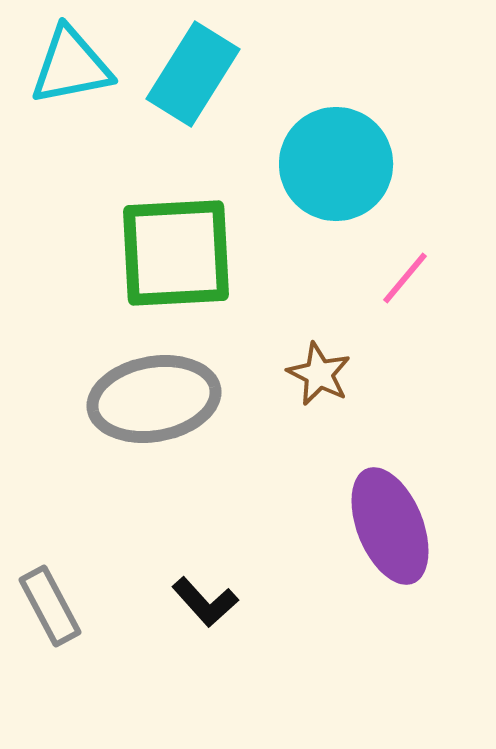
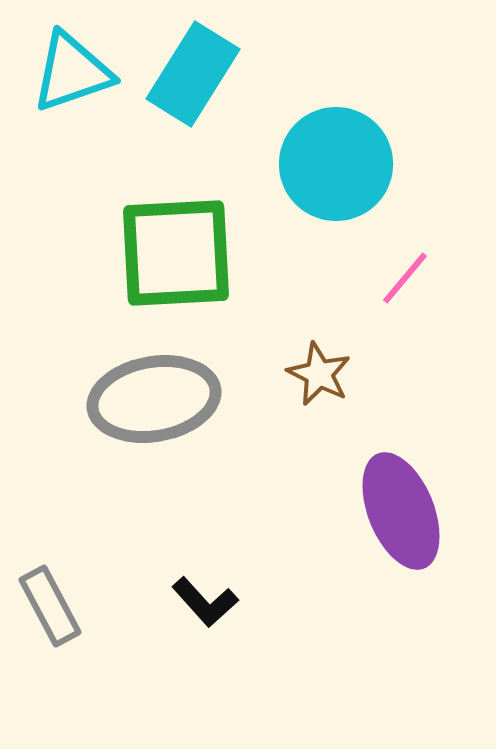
cyan triangle: moved 1 px right, 6 px down; rotated 8 degrees counterclockwise
purple ellipse: moved 11 px right, 15 px up
